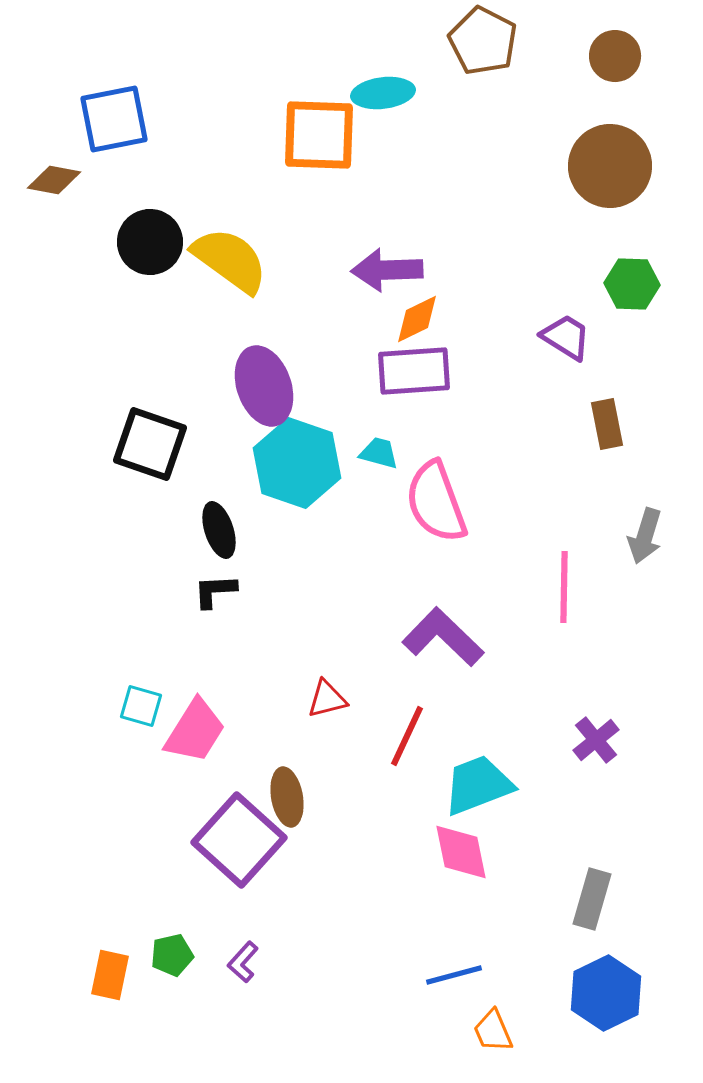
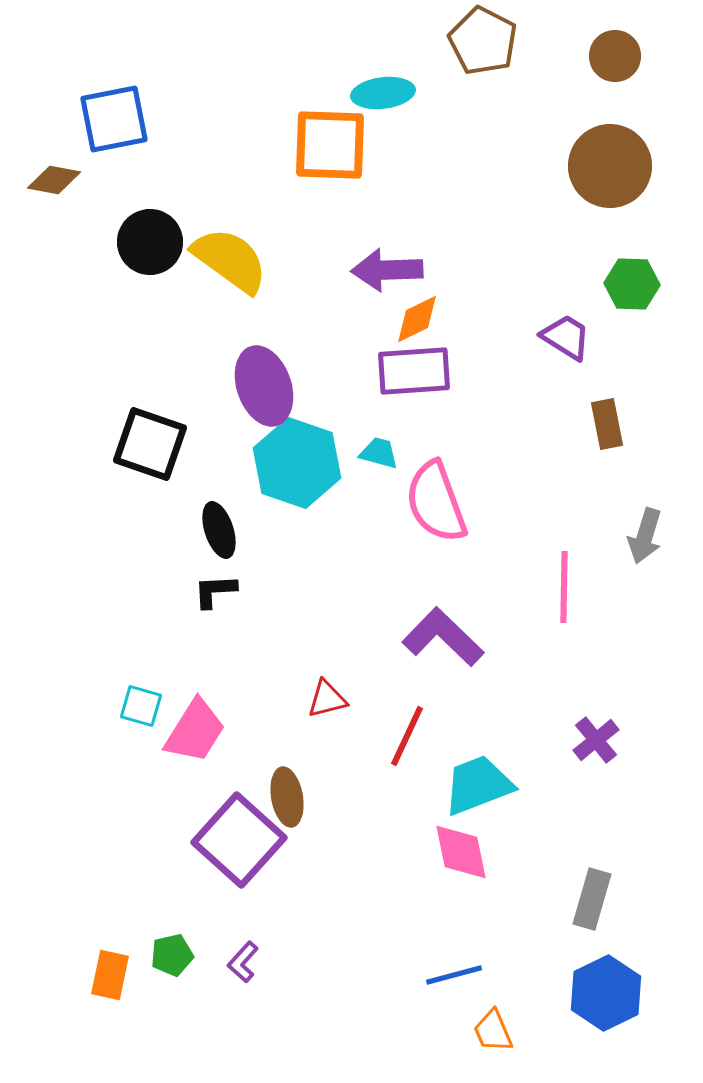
orange square at (319, 135): moved 11 px right, 10 px down
